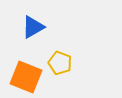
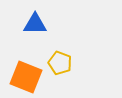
blue triangle: moved 2 px right, 3 px up; rotated 30 degrees clockwise
